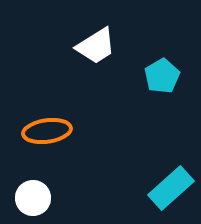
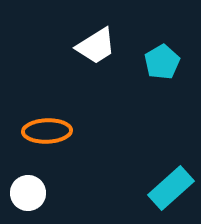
cyan pentagon: moved 14 px up
orange ellipse: rotated 6 degrees clockwise
white circle: moved 5 px left, 5 px up
